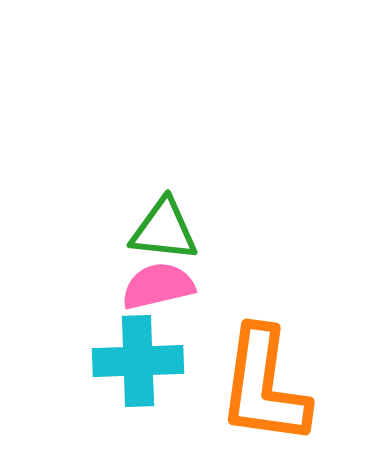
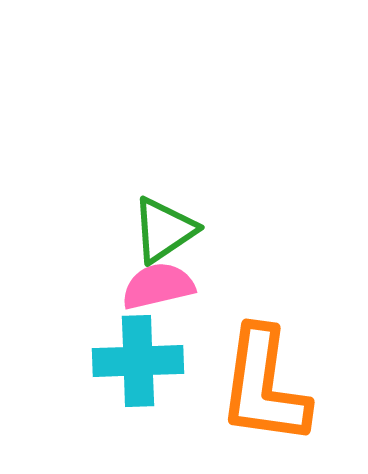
green triangle: rotated 40 degrees counterclockwise
